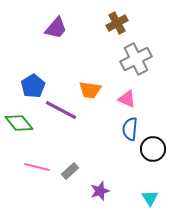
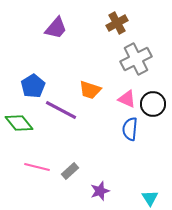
orange trapezoid: rotated 10 degrees clockwise
black circle: moved 45 px up
